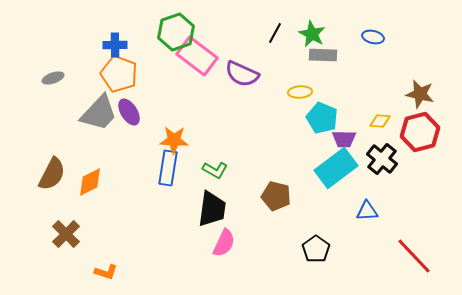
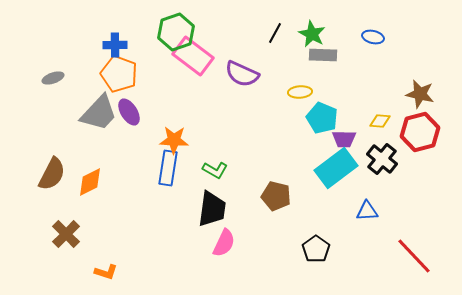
pink rectangle: moved 4 px left
